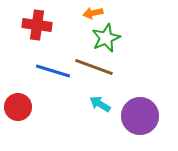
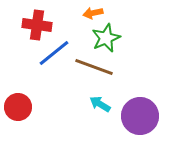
blue line: moved 1 px right, 18 px up; rotated 56 degrees counterclockwise
